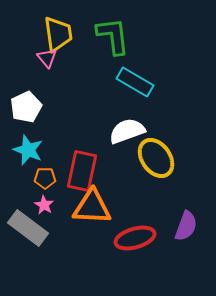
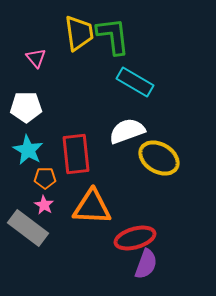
yellow trapezoid: moved 21 px right, 1 px up
pink triangle: moved 11 px left
white pentagon: rotated 24 degrees clockwise
cyan star: rotated 8 degrees clockwise
yellow ellipse: moved 3 px right; rotated 24 degrees counterclockwise
red rectangle: moved 6 px left, 17 px up; rotated 18 degrees counterclockwise
purple semicircle: moved 40 px left, 38 px down
